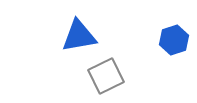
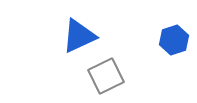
blue triangle: rotated 15 degrees counterclockwise
